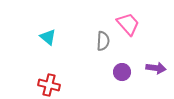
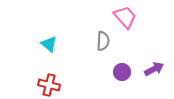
pink trapezoid: moved 3 px left, 7 px up
cyan triangle: moved 1 px right, 7 px down
purple arrow: moved 2 px left, 1 px down; rotated 36 degrees counterclockwise
